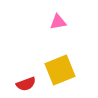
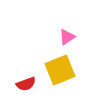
pink triangle: moved 9 px right, 15 px down; rotated 24 degrees counterclockwise
